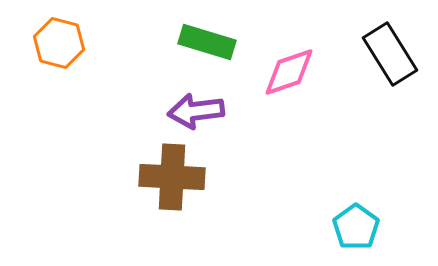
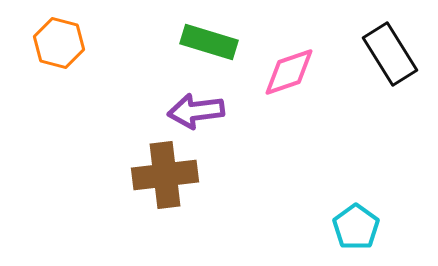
green rectangle: moved 2 px right
brown cross: moved 7 px left, 2 px up; rotated 10 degrees counterclockwise
